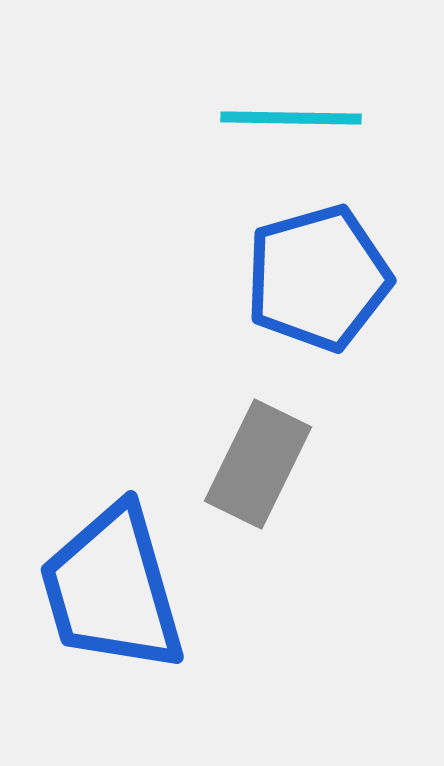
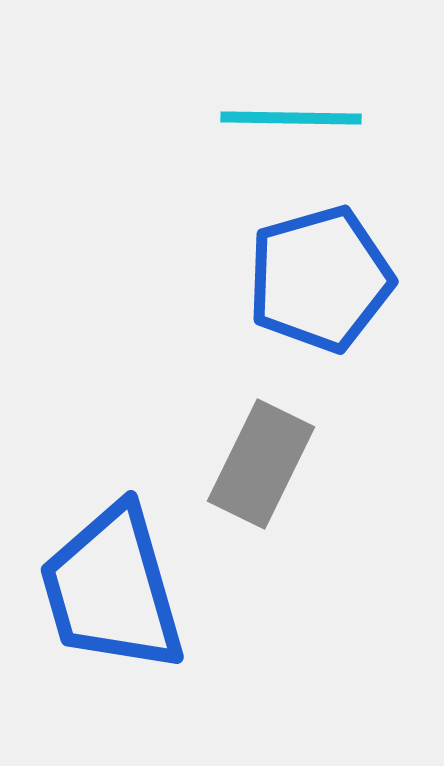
blue pentagon: moved 2 px right, 1 px down
gray rectangle: moved 3 px right
